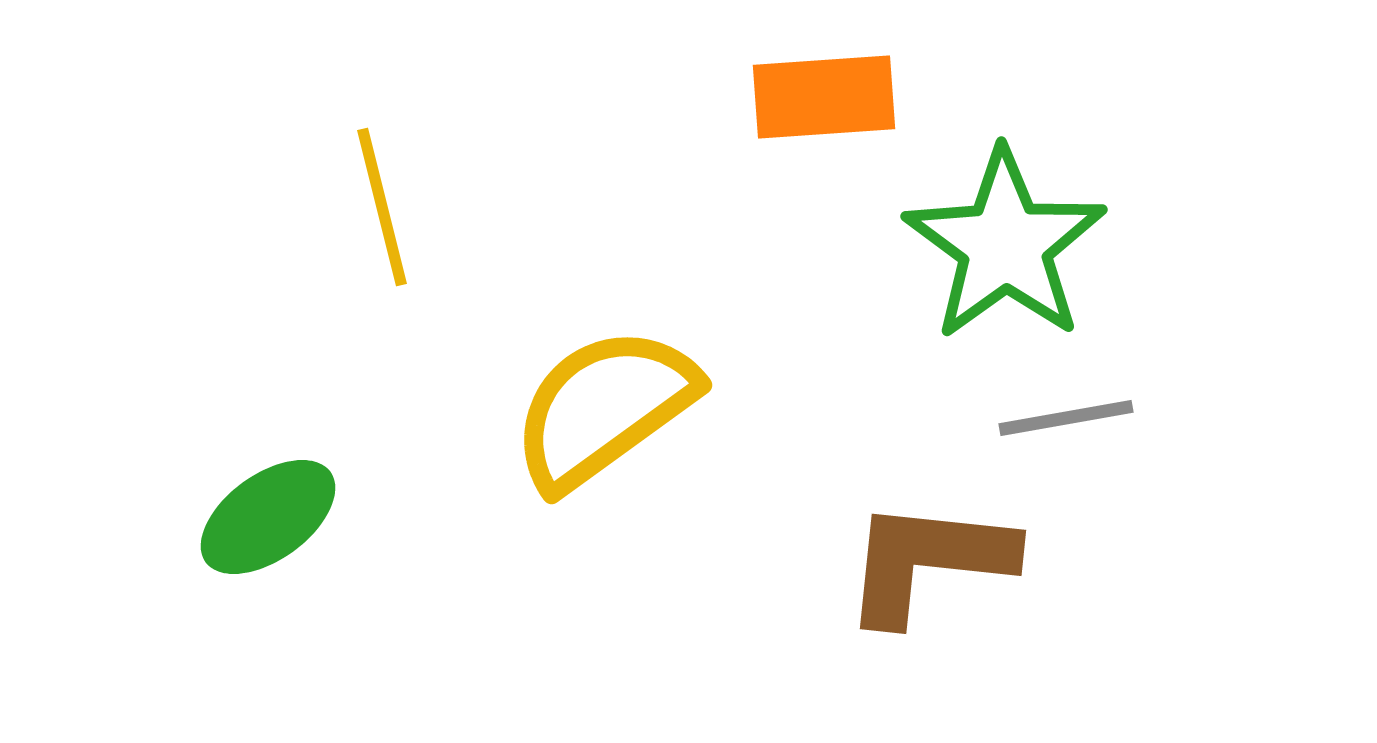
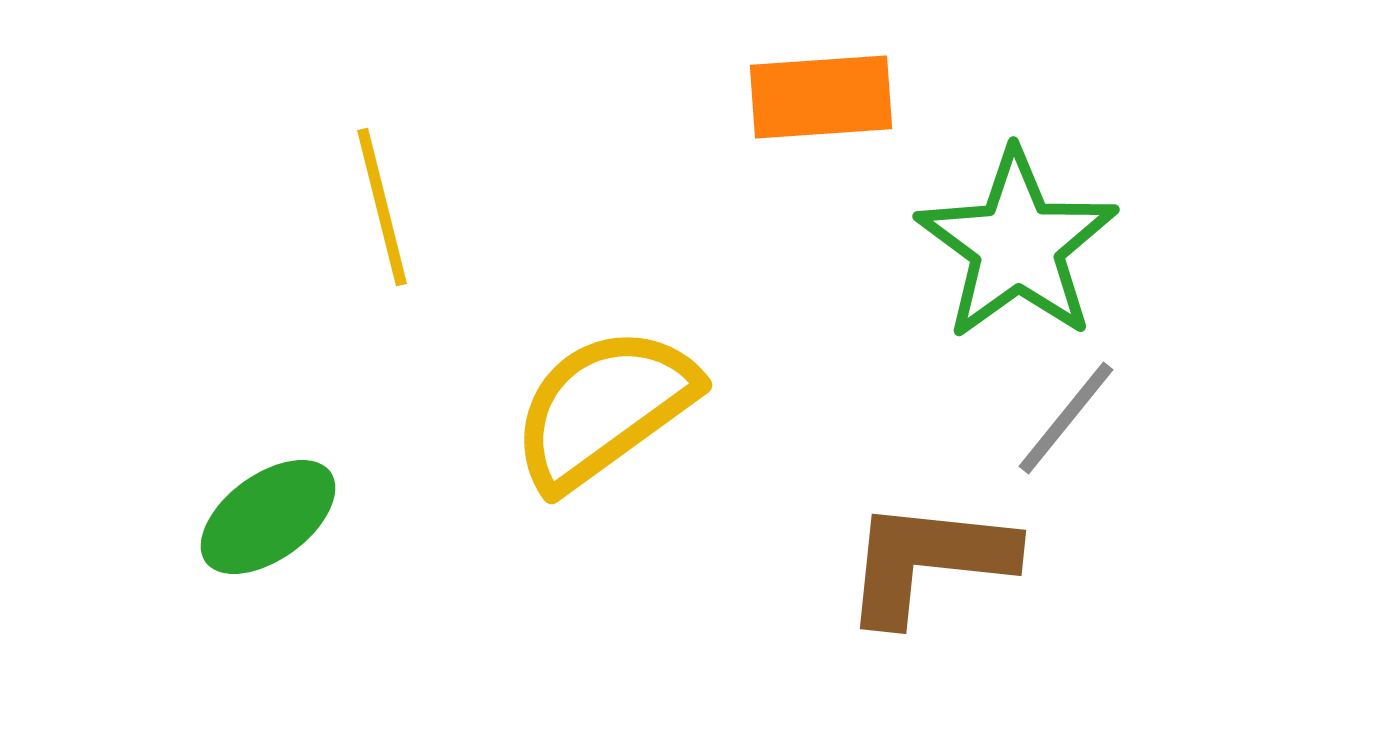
orange rectangle: moved 3 px left
green star: moved 12 px right
gray line: rotated 41 degrees counterclockwise
